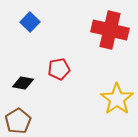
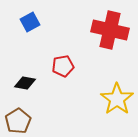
blue square: rotated 18 degrees clockwise
red pentagon: moved 4 px right, 3 px up
black diamond: moved 2 px right
